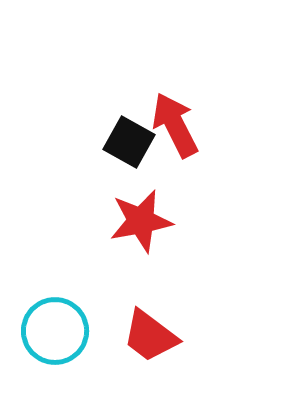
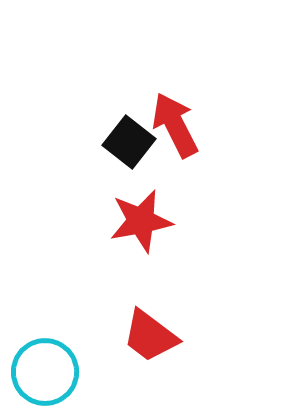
black square: rotated 9 degrees clockwise
cyan circle: moved 10 px left, 41 px down
